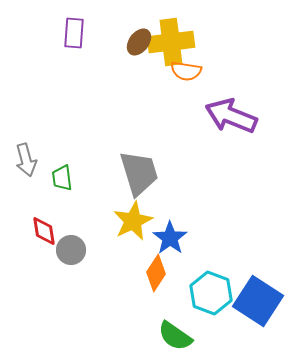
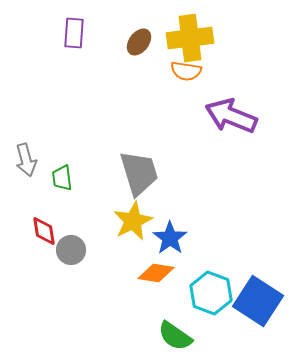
yellow cross: moved 19 px right, 4 px up
orange diamond: rotated 66 degrees clockwise
